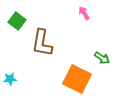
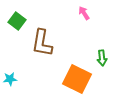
green arrow: rotated 49 degrees clockwise
